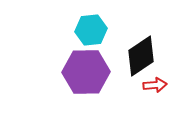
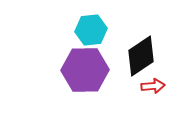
purple hexagon: moved 1 px left, 2 px up
red arrow: moved 2 px left, 1 px down
